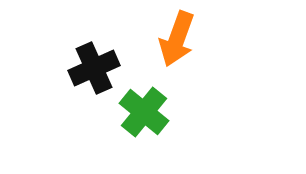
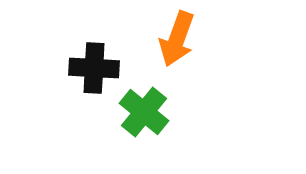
black cross: rotated 27 degrees clockwise
